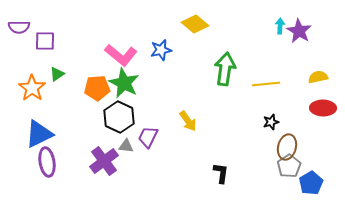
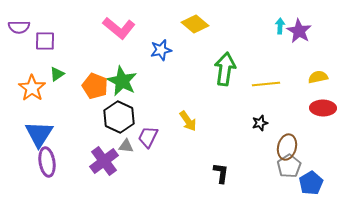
pink L-shape: moved 2 px left, 27 px up
green star: moved 2 px left, 2 px up
orange pentagon: moved 2 px left, 2 px up; rotated 25 degrees clockwise
black star: moved 11 px left, 1 px down
blue triangle: rotated 32 degrees counterclockwise
